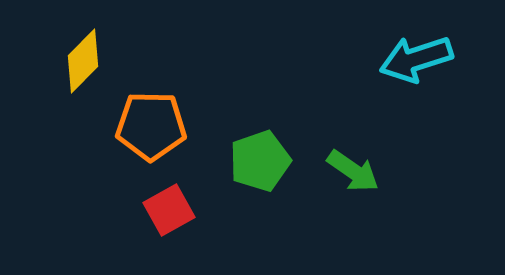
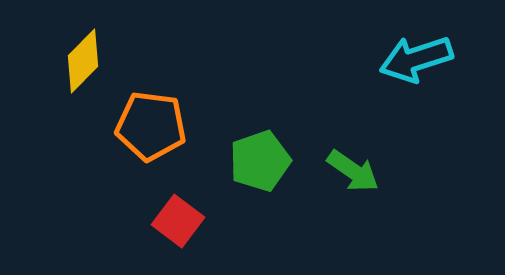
orange pentagon: rotated 6 degrees clockwise
red square: moved 9 px right, 11 px down; rotated 24 degrees counterclockwise
